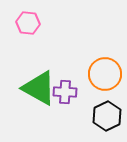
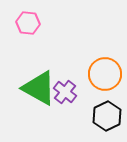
purple cross: rotated 35 degrees clockwise
